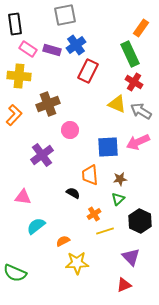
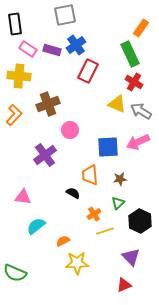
purple cross: moved 3 px right
green triangle: moved 4 px down
